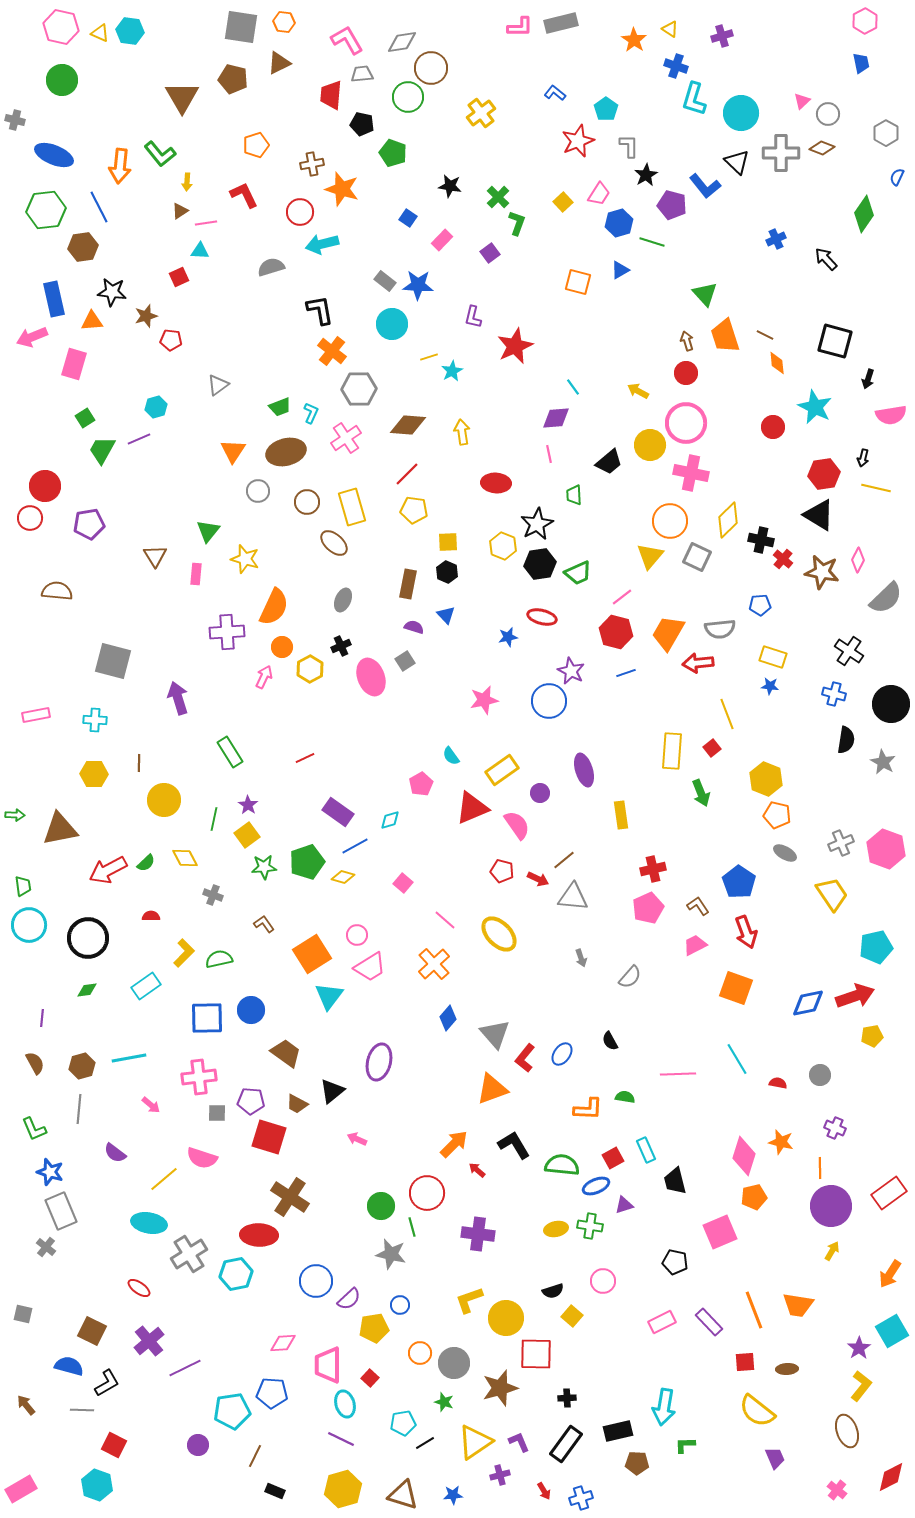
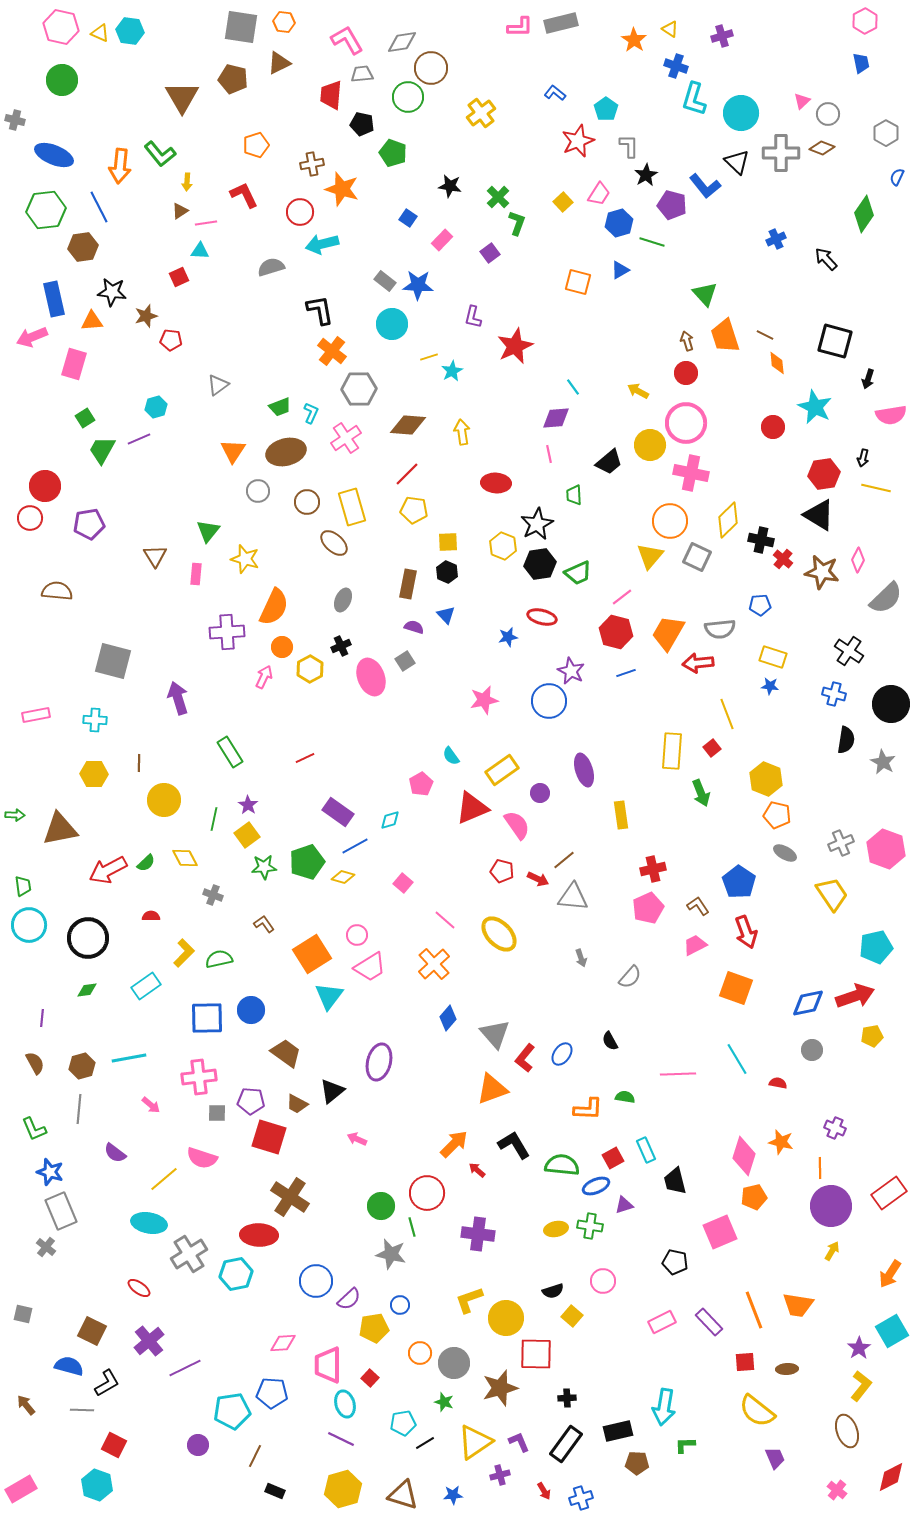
gray circle at (820, 1075): moved 8 px left, 25 px up
